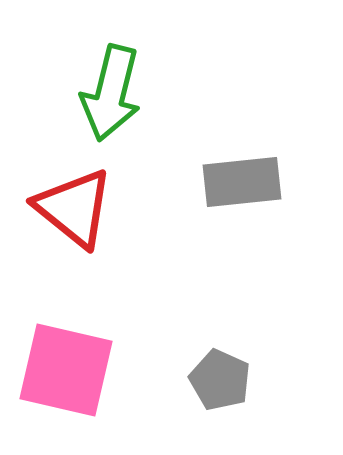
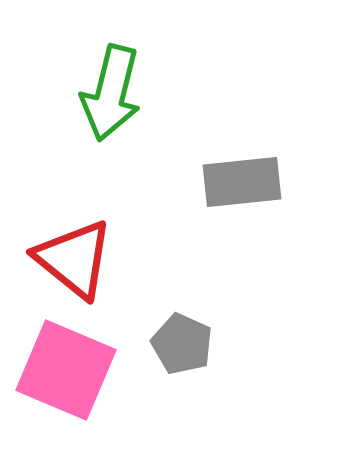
red triangle: moved 51 px down
pink square: rotated 10 degrees clockwise
gray pentagon: moved 38 px left, 36 px up
